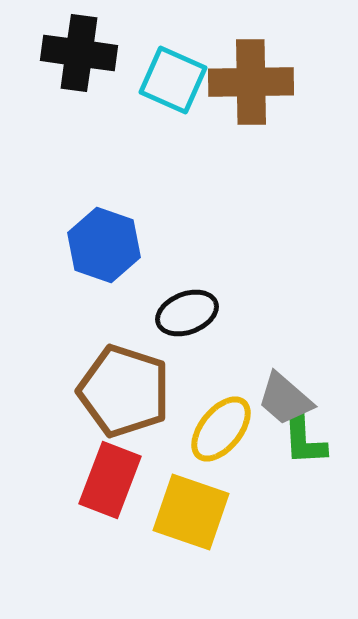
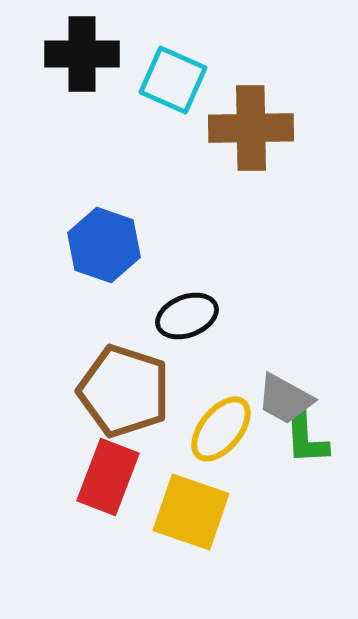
black cross: moved 3 px right, 1 px down; rotated 8 degrees counterclockwise
brown cross: moved 46 px down
black ellipse: moved 3 px down
gray trapezoid: rotated 12 degrees counterclockwise
green L-shape: moved 2 px right, 1 px up
red rectangle: moved 2 px left, 3 px up
